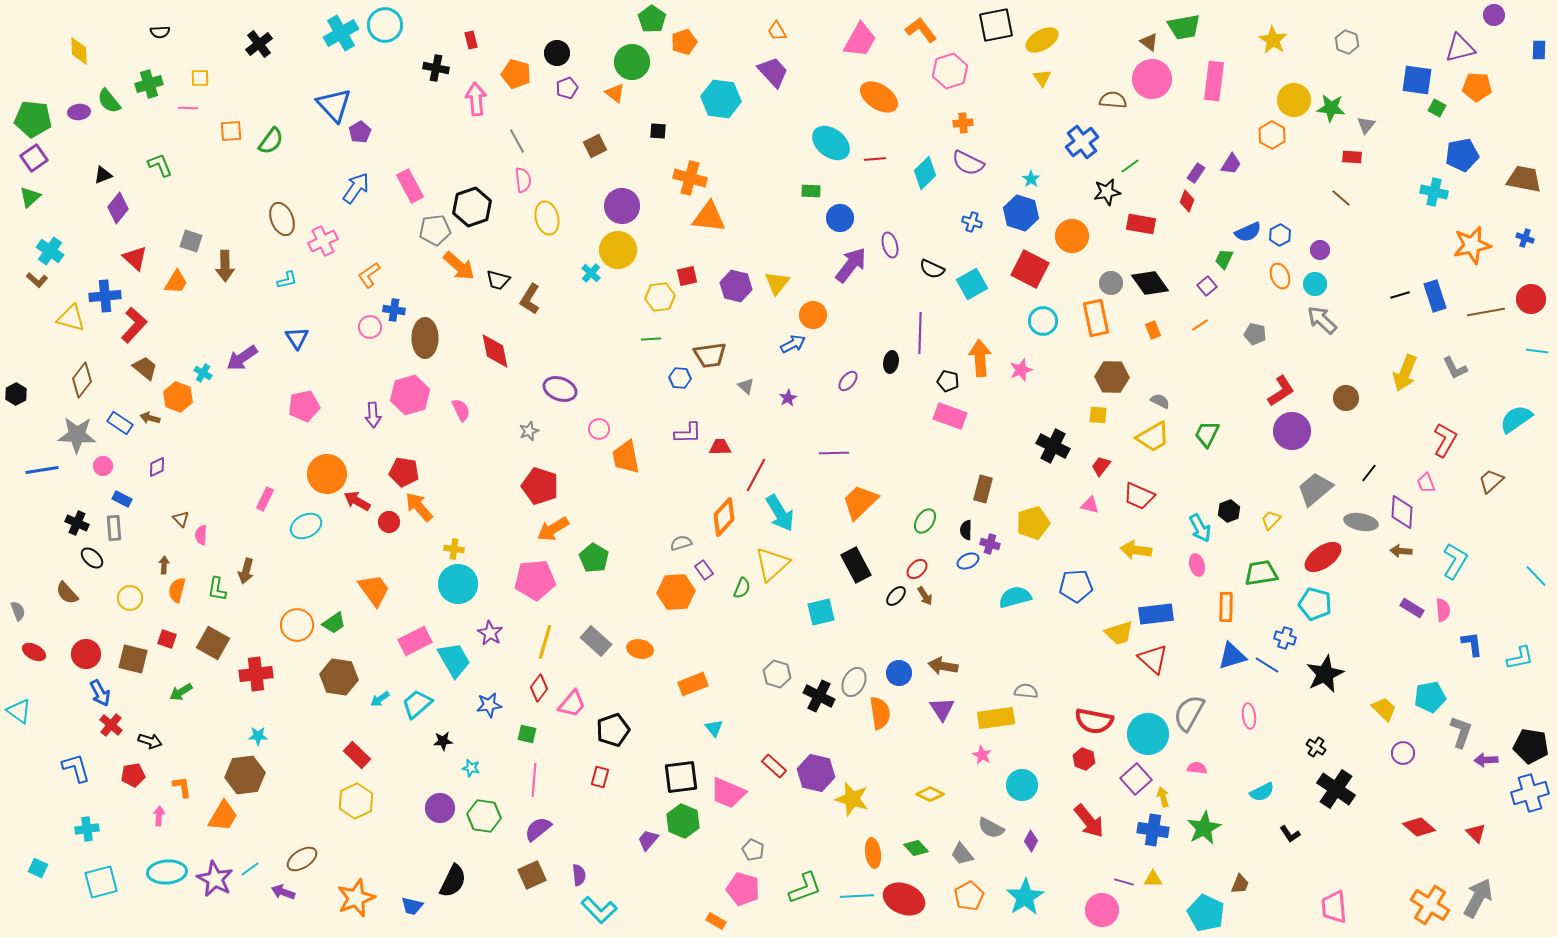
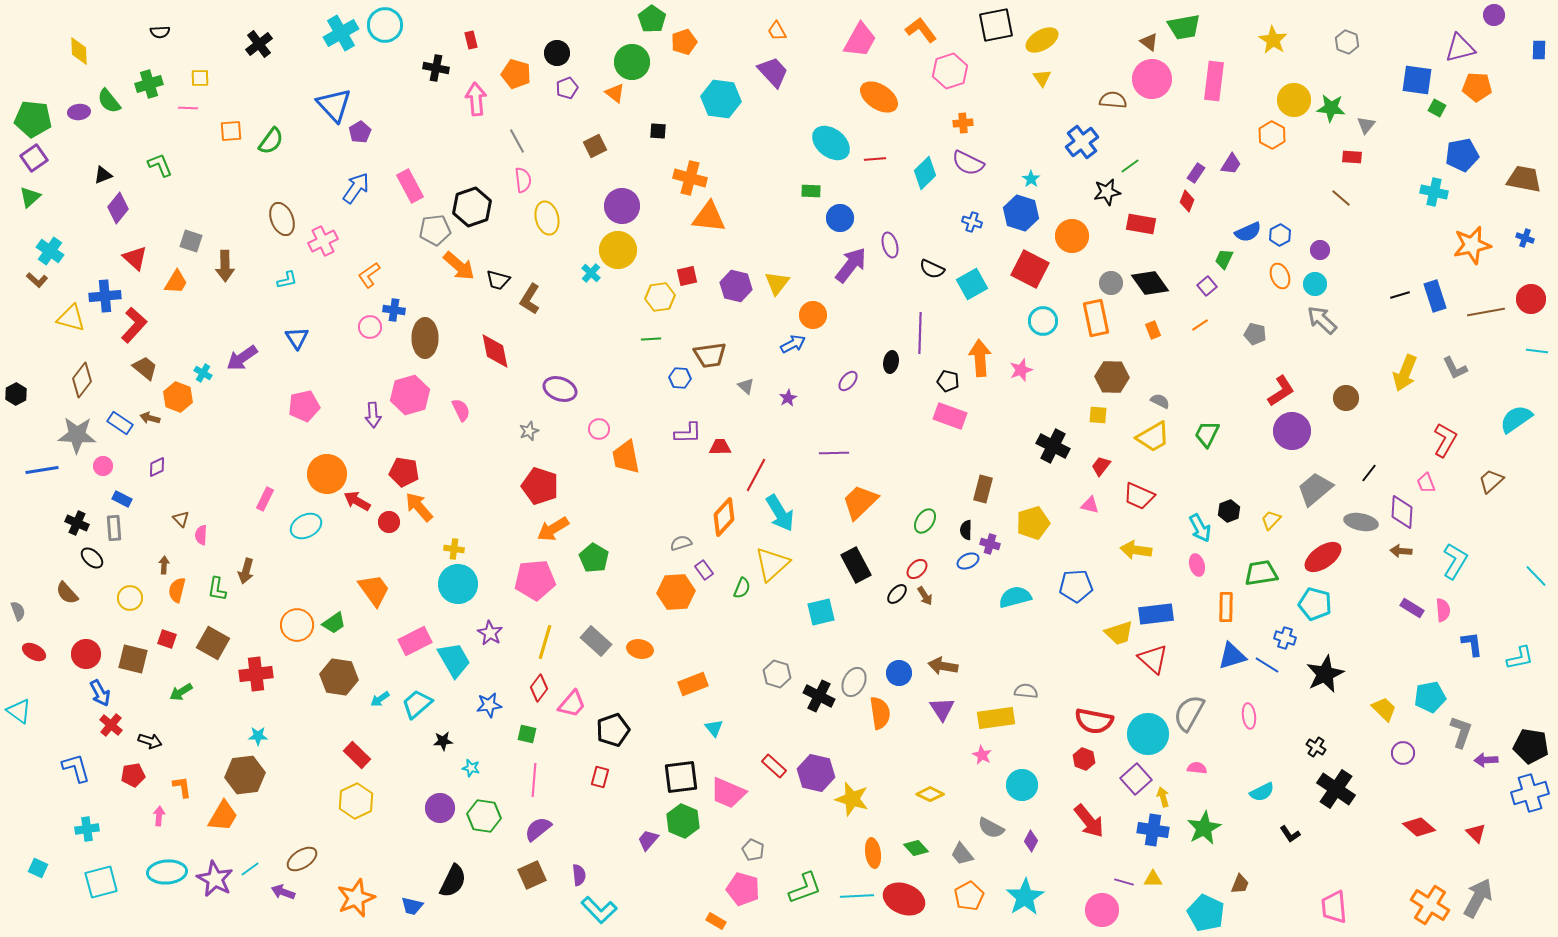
black ellipse at (896, 596): moved 1 px right, 2 px up
